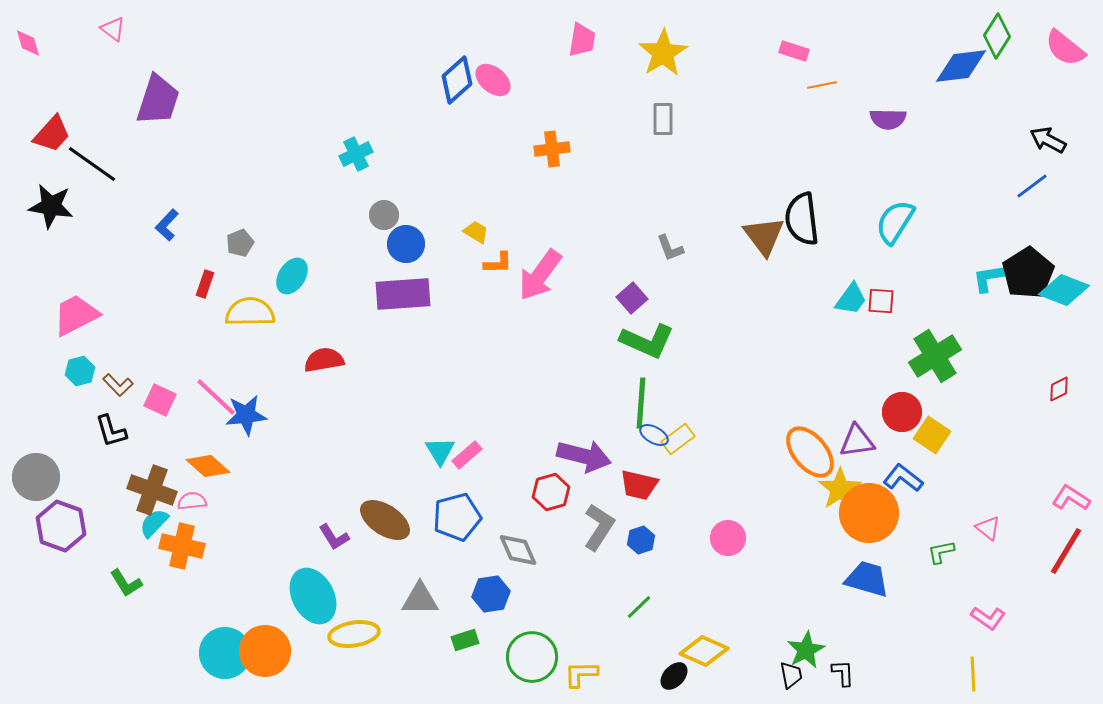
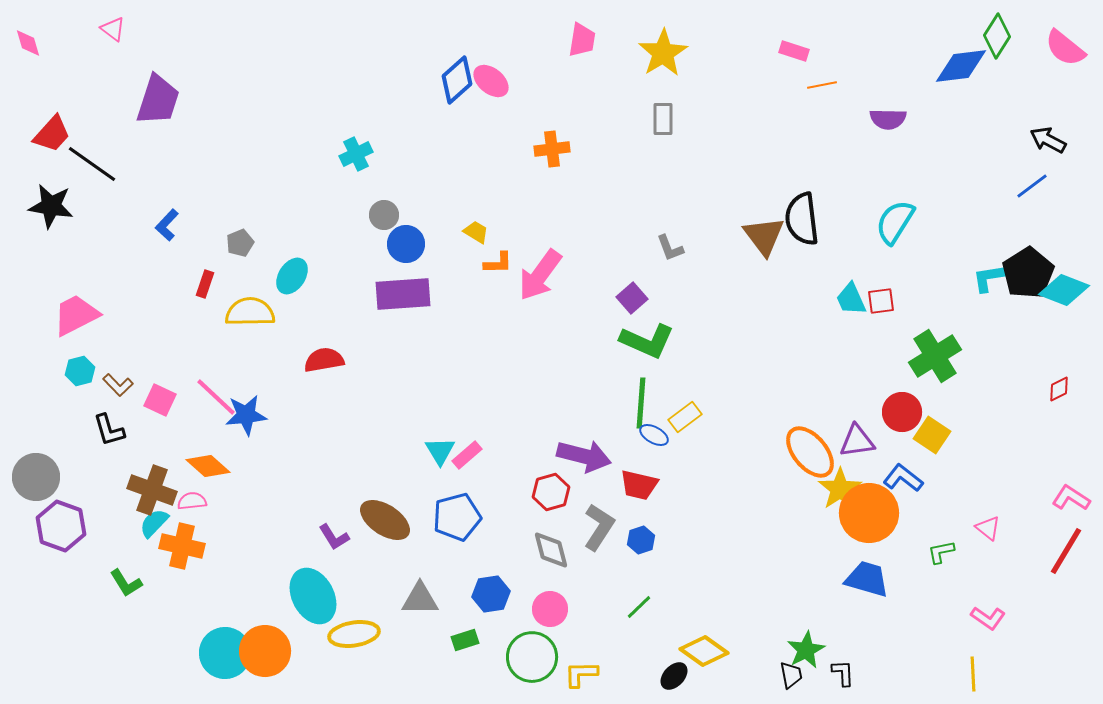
pink ellipse at (493, 80): moved 2 px left, 1 px down
cyan trapezoid at (851, 299): rotated 120 degrees clockwise
red square at (881, 301): rotated 12 degrees counterclockwise
black L-shape at (111, 431): moved 2 px left, 1 px up
yellow rectangle at (678, 439): moved 7 px right, 22 px up
pink circle at (728, 538): moved 178 px left, 71 px down
gray diamond at (518, 550): moved 33 px right; rotated 9 degrees clockwise
yellow diamond at (704, 651): rotated 12 degrees clockwise
